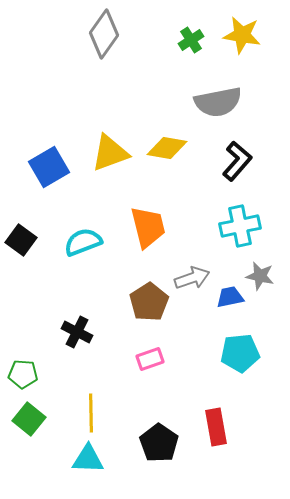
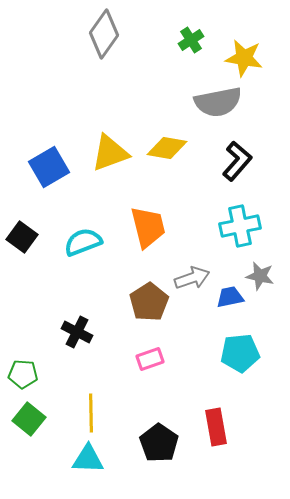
yellow star: moved 2 px right, 23 px down
black square: moved 1 px right, 3 px up
